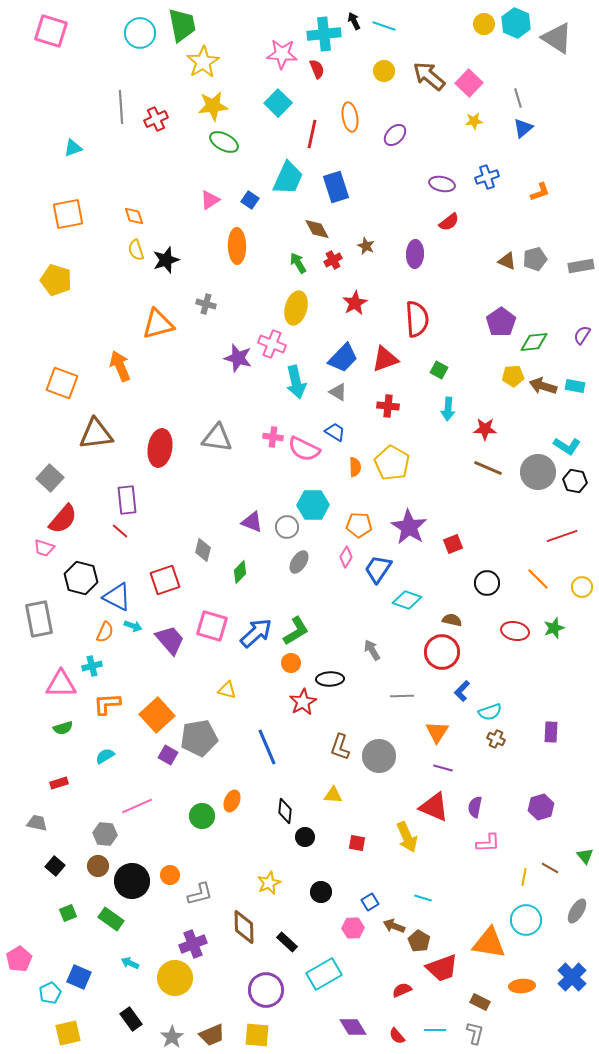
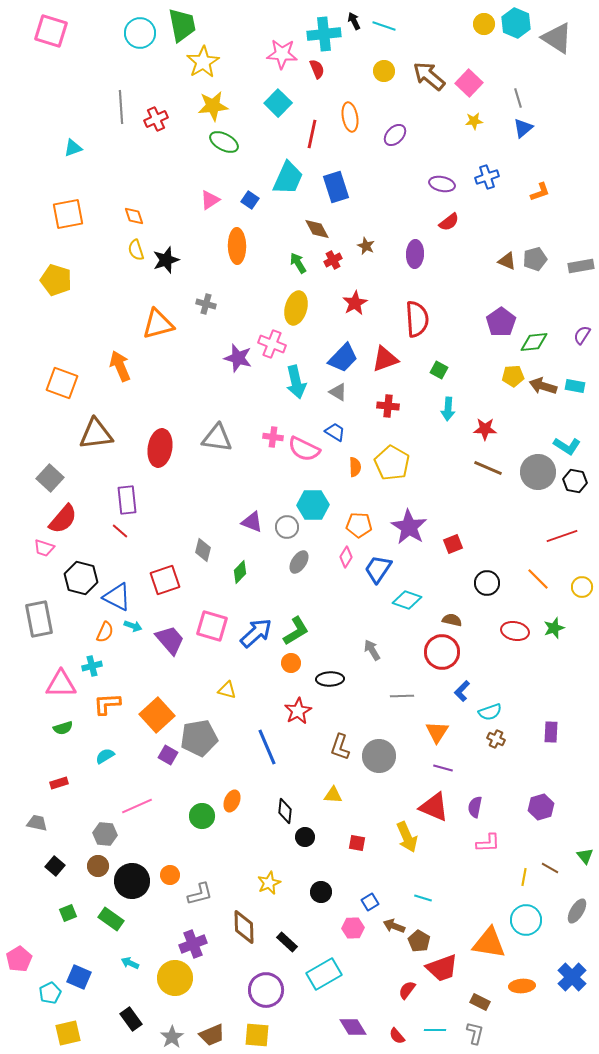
red star at (303, 702): moved 5 px left, 9 px down
red semicircle at (402, 990): moved 5 px right; rotated 30 degrees counterclockwise
